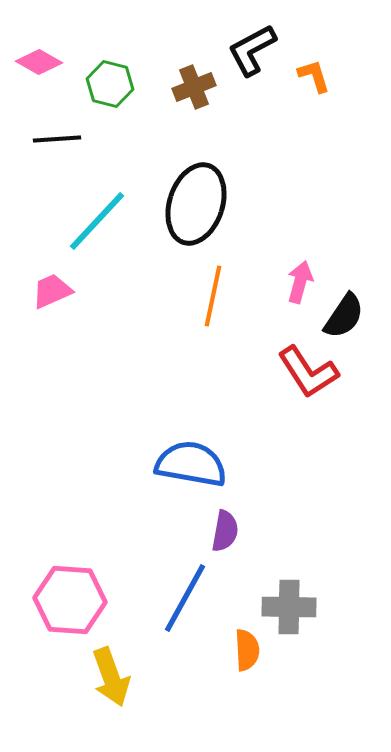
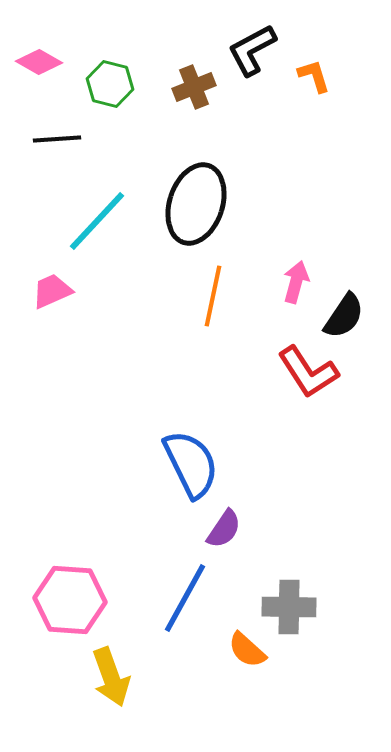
pink arrow: moved 4 px left
blue semicircle: rotated 54 degrees clockwise
purple semicircle: moved 1 px left, 2 px up; rotated 24 degrees clockwise
orange semicircle: rotated 135 degrees clockwise
